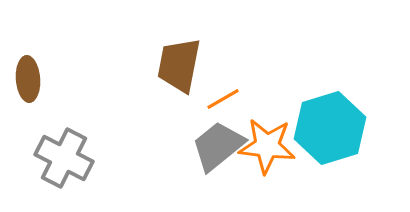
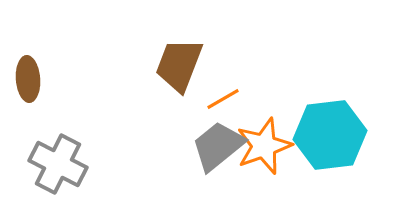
brown trapezoid: rotated 10 degrees clockwise
cyan hexagon: moved 7 px down; rotated 10 degrees clockwise
orange star: moved 3 px left; rotated 26 degrees counterclockwise
gray cross: moved 6 px left, 6 px down
